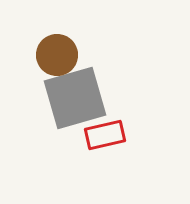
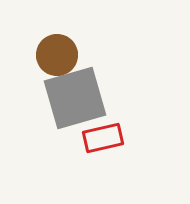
red rectangle: moved 2 px left, 3 px down
